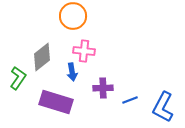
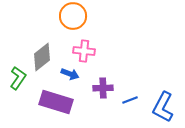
blue arrow: moved 2 px left, 2 px down; rotated 60 degrees counterclockwise
